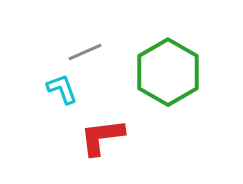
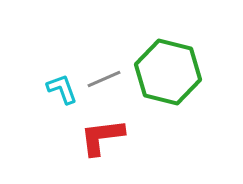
gray line: moved 19 px right, 27 px down
green hexagon: rotated 16 degrees counterclockwise
